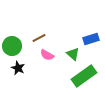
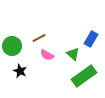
blue rectangle: rotated 42 degrees counterclockwise
black star: moved 2 px right, 3 px down
